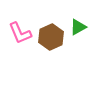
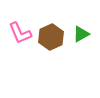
green triangle: moved 3 px right, 7 px down
